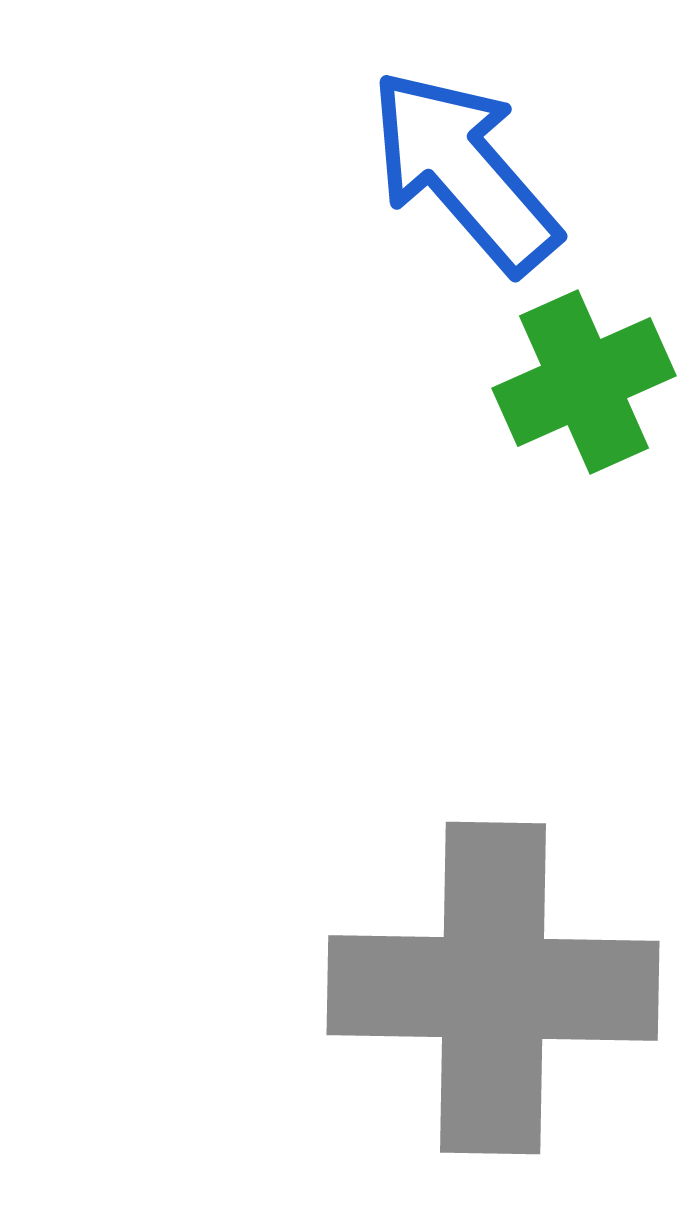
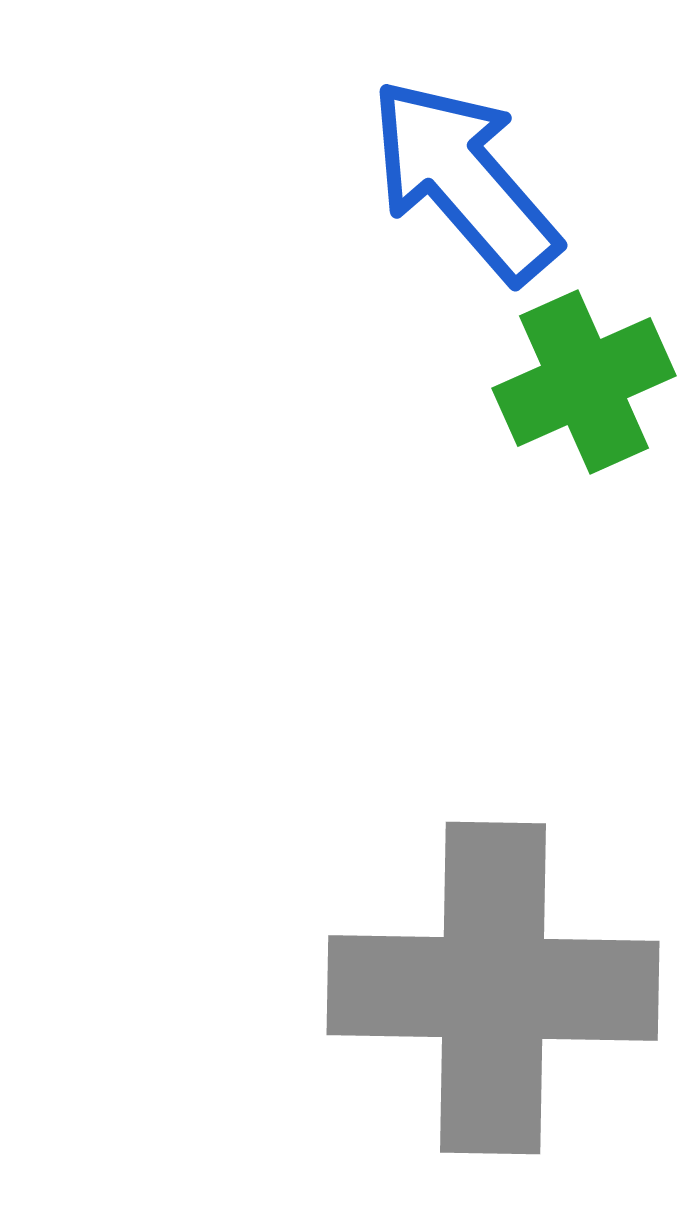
blue arrow: moved 9 px down
